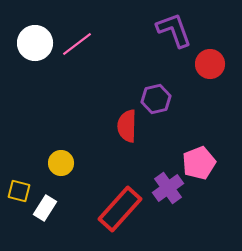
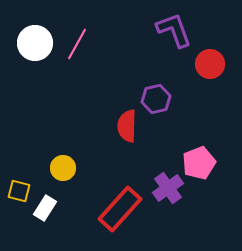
pink line: rotated 24 degrees counterclockwise
yellow circle: moved 2 px right, 5 px down
